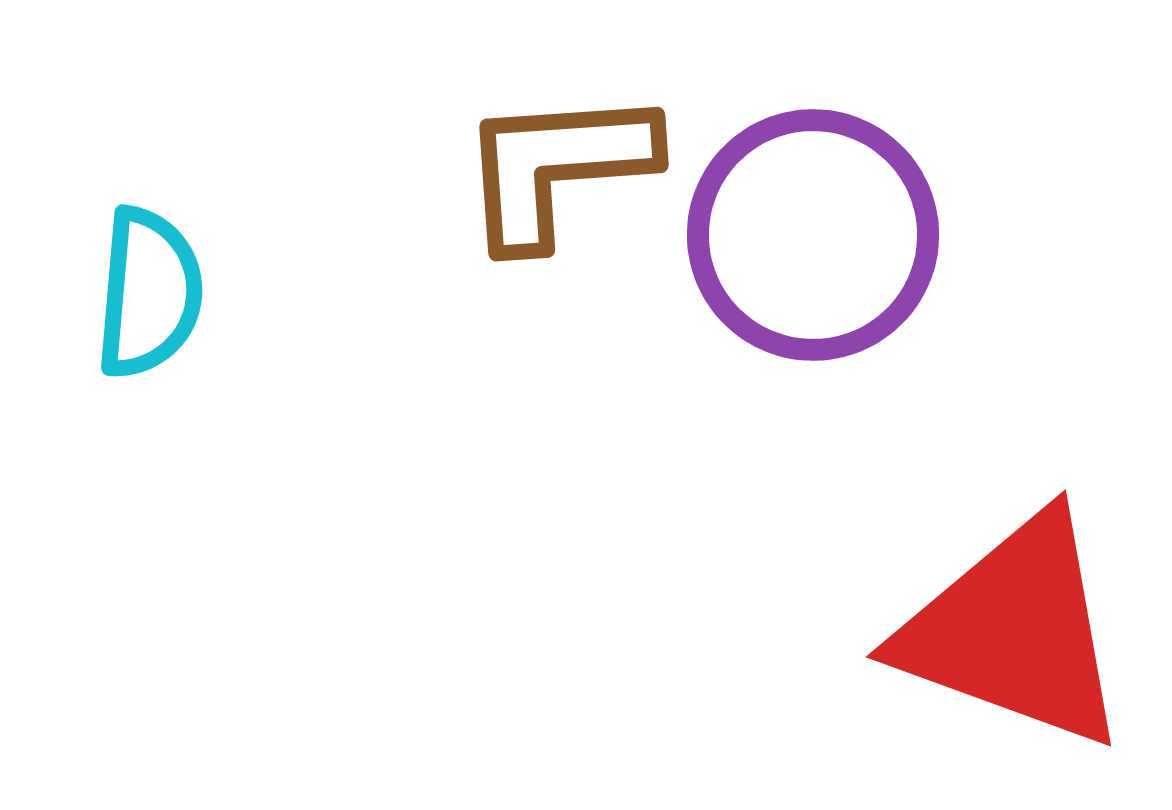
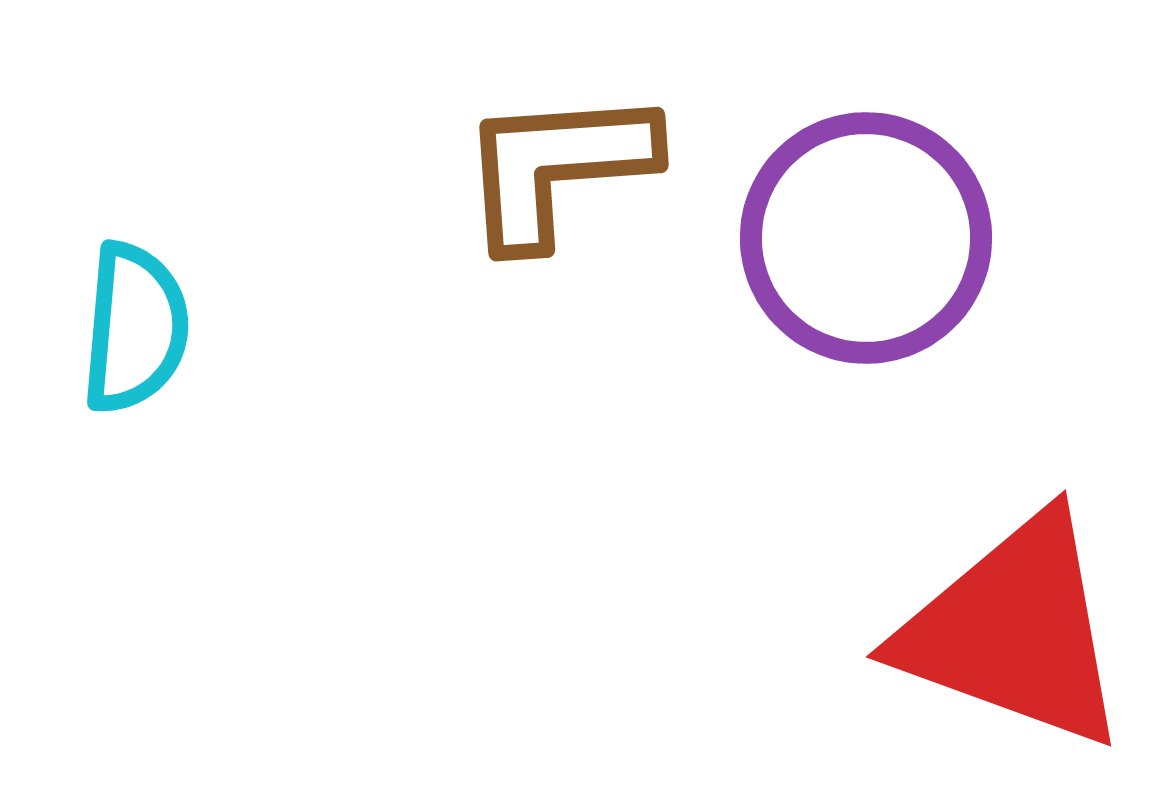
purple circle: moved 53 px right, 3 px down
cyan semicircle: moved 14 px left, 35 px down
